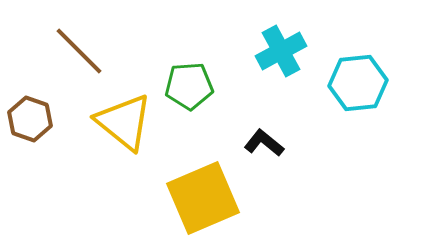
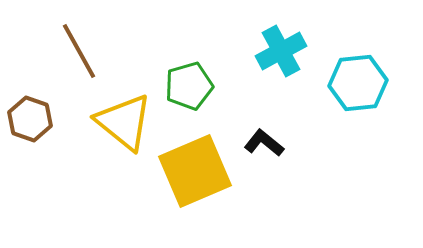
brown line: rotated 16 degrees clockwise
green pentagon: rotated 12 degrees counterclockwise
yellow square: moved 8 px left, 27 px up
